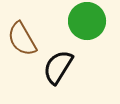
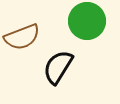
brown semicircle: moved 2 px up; rotated 81 degrees counterclockwise
